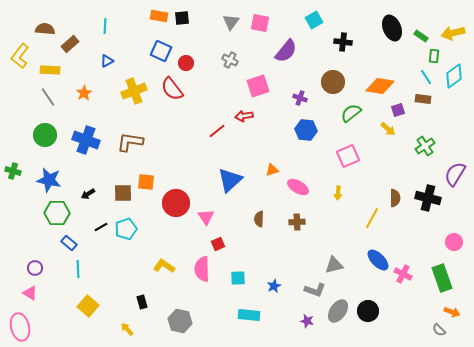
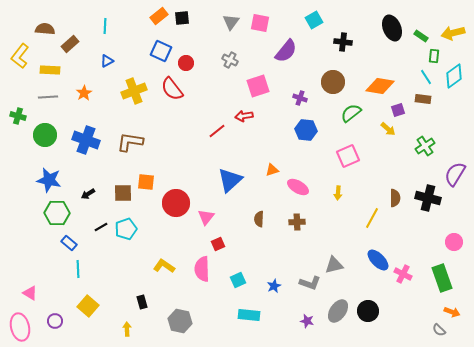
orange rectangle at (159, 16): rotated 48 degrees counterclockwise
gray line at (48, 97): rotated 60 degrees counterclockwise
green cross at (13, 171): moved 5 px right, 55 px up
pink triangle at (206, 217): rotated 12 degrees clockwise
purple circle at (35, 268): moved 20 px right, 53 px down
cyan square at (238, 278): moved 2 px down; rotated 21 degrees counterclockwise
gray L-shape at (315, 290): moved 5 px left, 7 px up
yellow arrow at (127, 329): rotated 40 degrees clockwise
